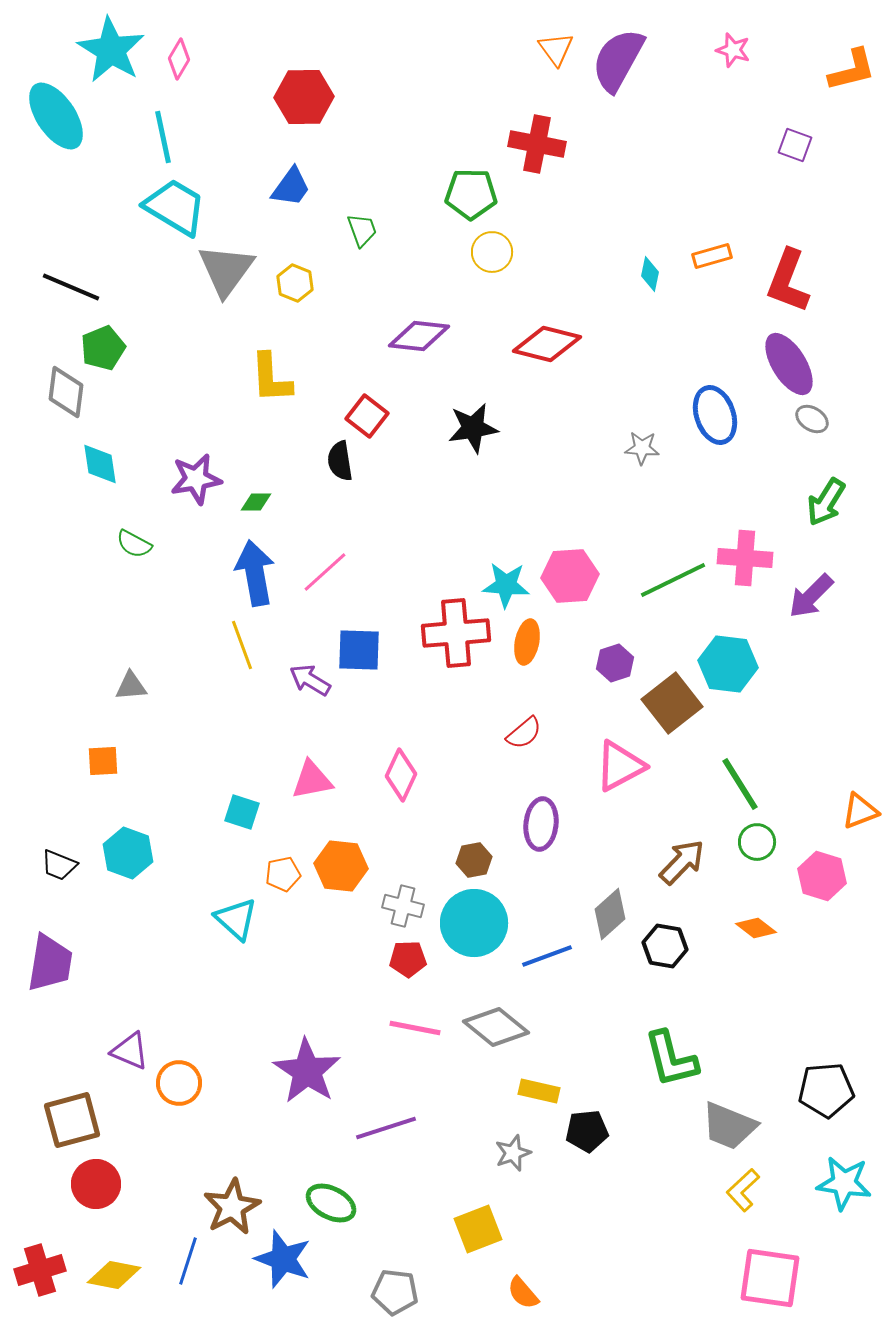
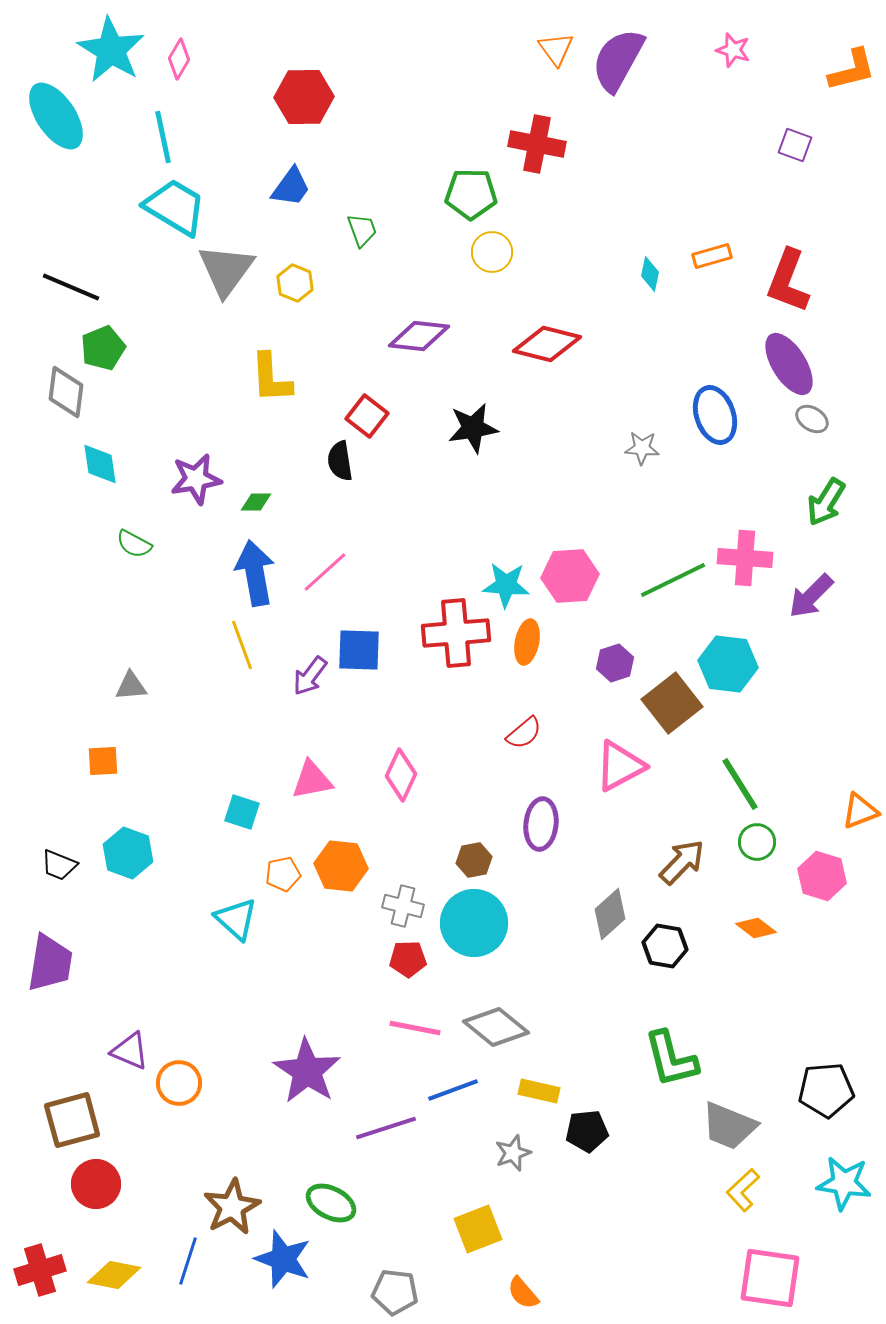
purple arrow at (310, 680): moved 4 px up; rotated 84 degrees counterclockwise
blue line at (547, 956): moved 94 px left, 134 px down
